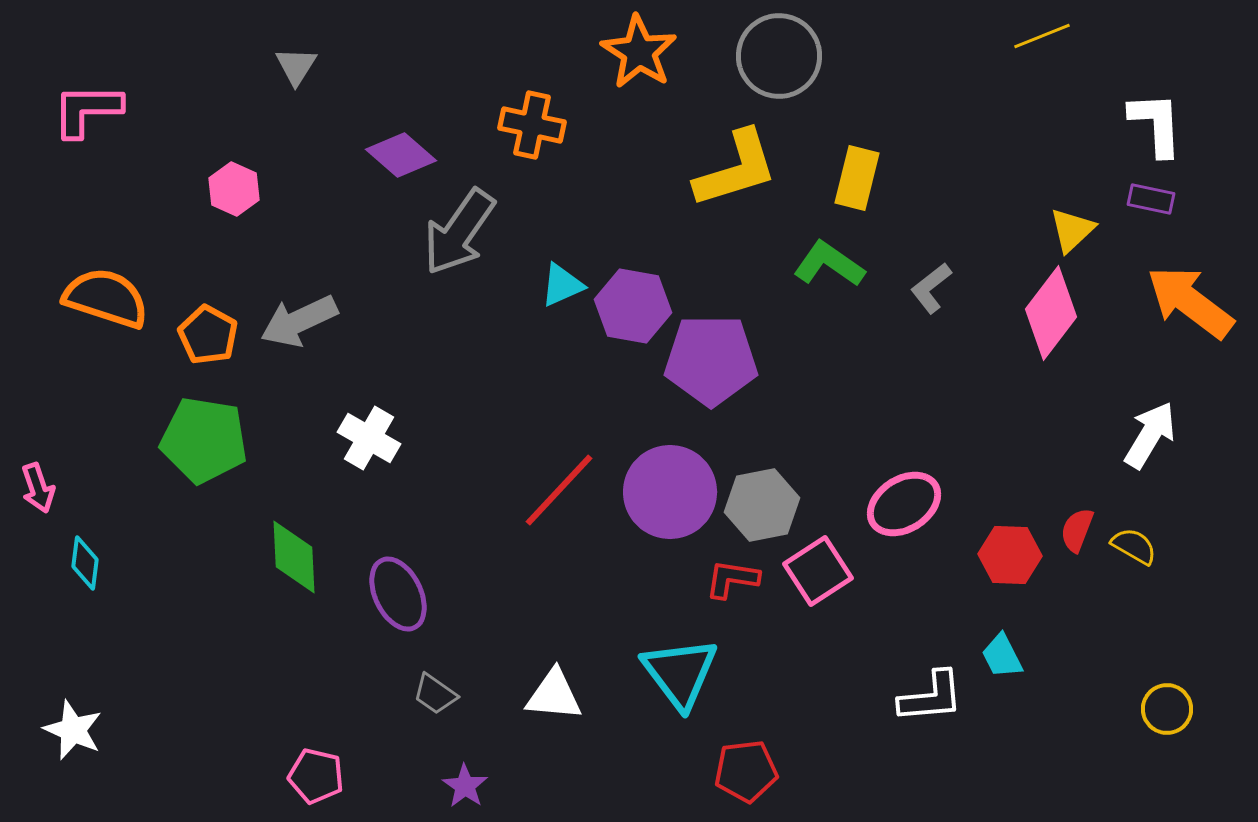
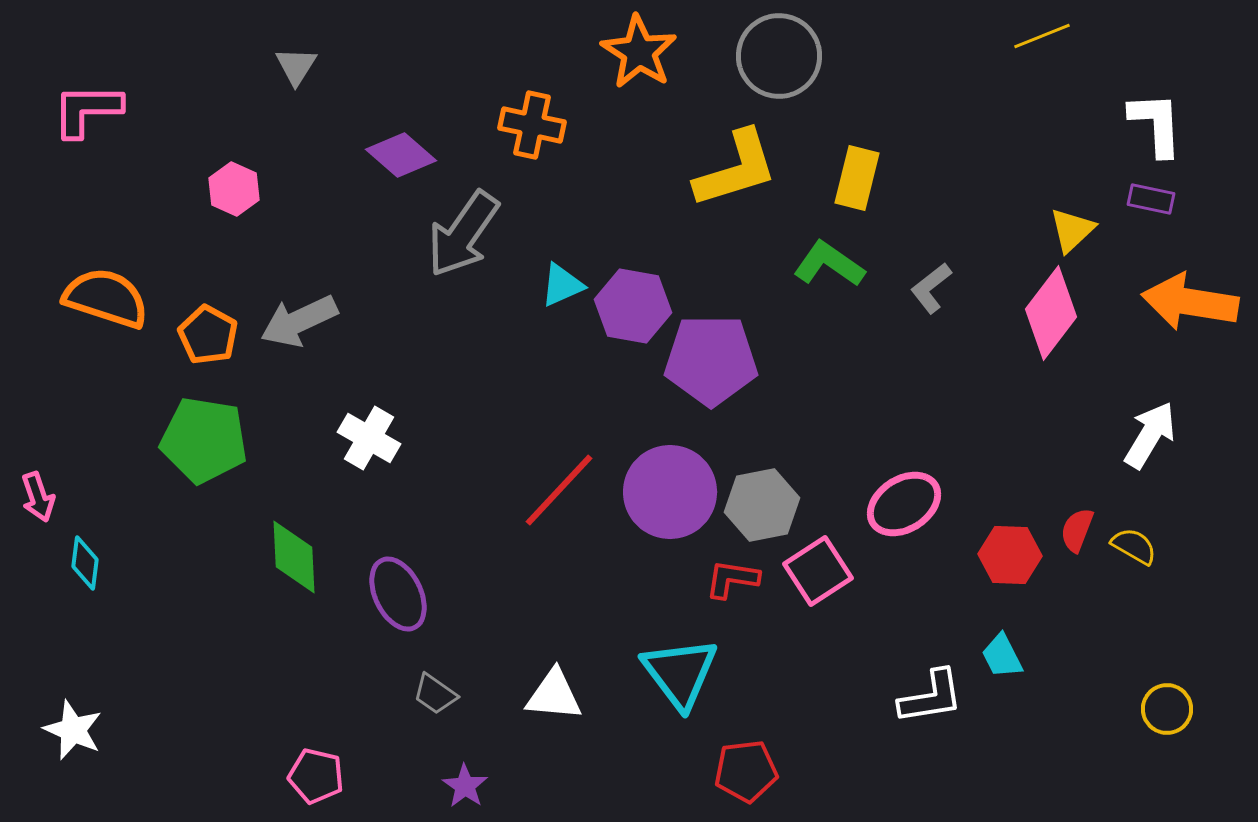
gray arrow at (459, 232): moved 4 px right, 2 px down
orange arrow at (1190, 302): rotated 28 degrees counterclockwise
pink arrow at (38, 488): moved 9 px down
white L-shape at (931, 697): rotated 4 degrees counterclockwise
